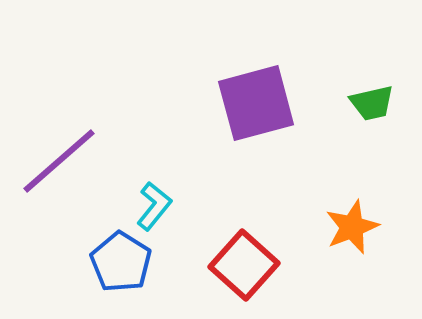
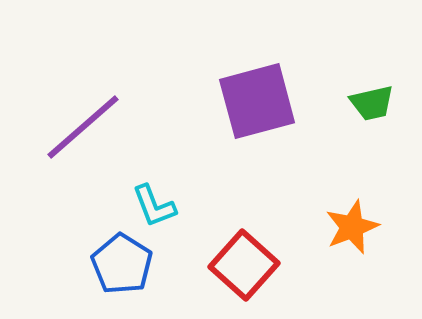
purple square: moved 1 px right, 2 px up
purple line: moved 24 px right, 34 px up
cyan L-shape: rotated 120 degrees clockwise
blue pentagon: moved 1 px right, 2 px down
